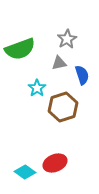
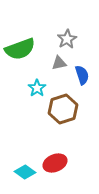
brown hexagon: moved 2 px down
